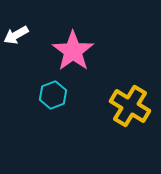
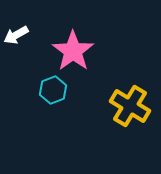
cyan hexagon: moved 5 px up
